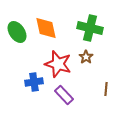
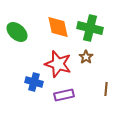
orange diamond: moved 12 px right, 1 px up
green ellipse: rotated 15 degrees counterclockwise
blue cross: rotated 24 degrees clockwise
purple rectangle: rotated 60 degrees counterclockwise
